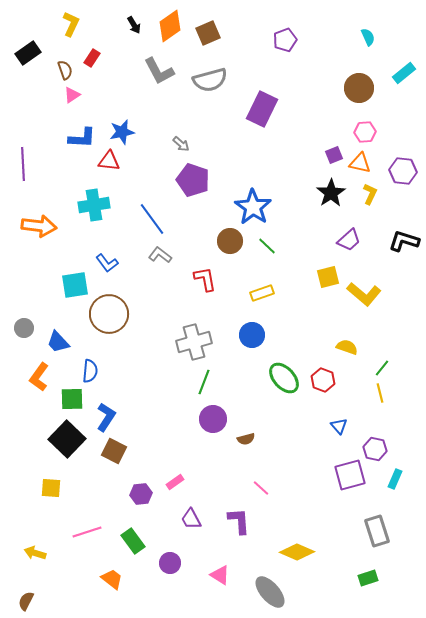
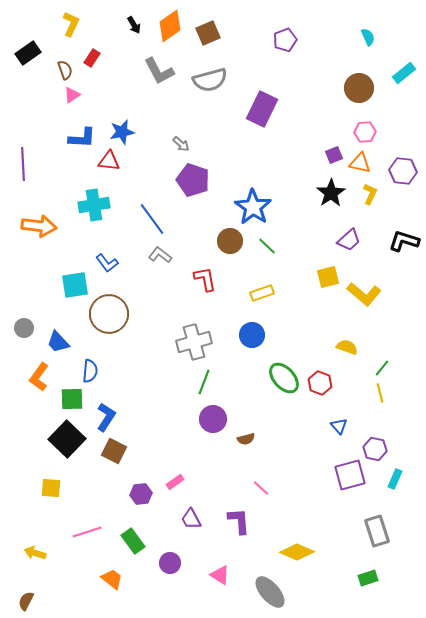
red hexagon at (323, 380): moved 3 px left, 3 px down
